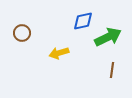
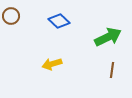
blue diamond: moved 24 px left; rotated 55 degrees clockwise
brown circle: moved 11 px left, 17 px up
yellow arrow: moved 7 px left, 11 px down
